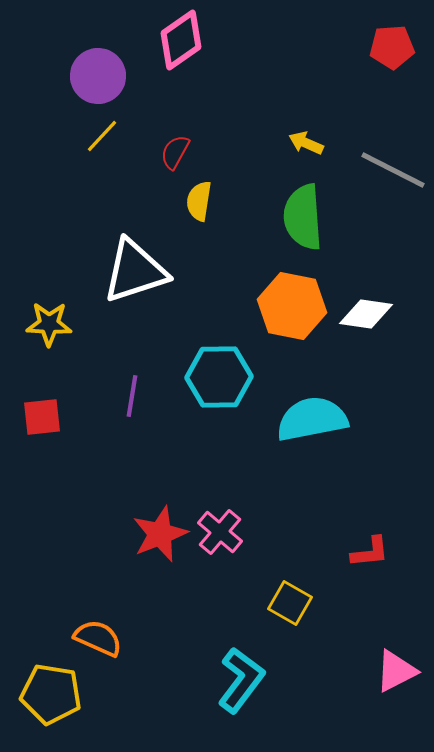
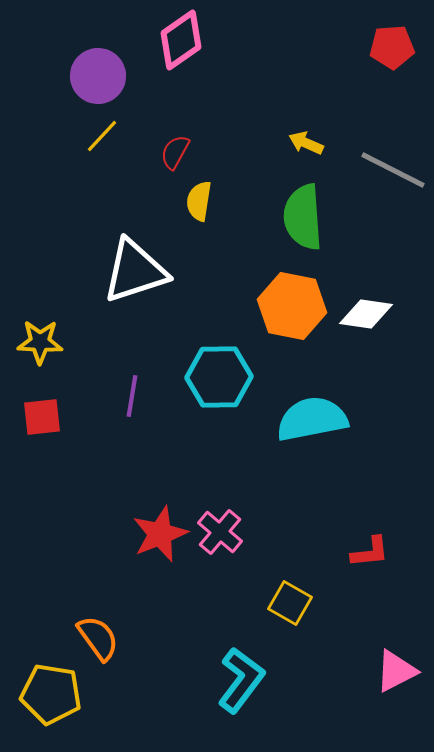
yellow star: moved 9 px left, 18 px down
orange semicircle: rotated 30 degrees clockwise
